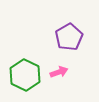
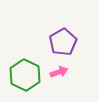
purple pentagon: moved 6 px left, 5 px down
